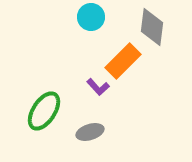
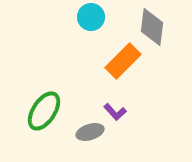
purple L-shape: moved 17 px right, 25 px down
